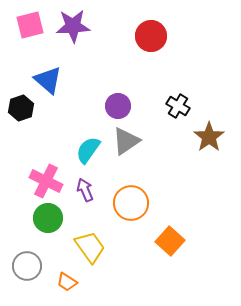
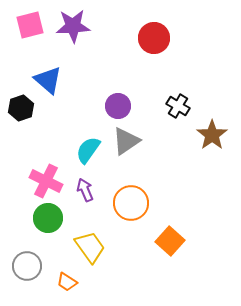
red circle: moved 3 px right, 2 px down
brown star: moved 3 px right, 2 px up
